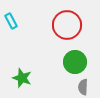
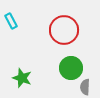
red circle: moved 3 px left, 5 px down
green circle: moved 4 px left, 6 px down
gray semicircle: moved 2 px right
